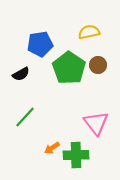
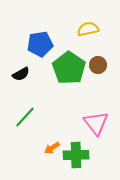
yellow semicircle: moved 1 px left, 3 px up
